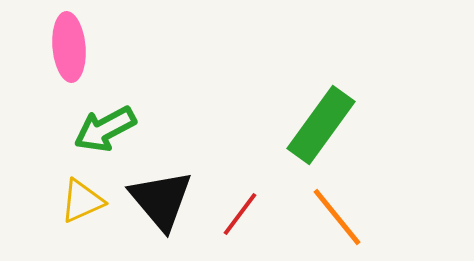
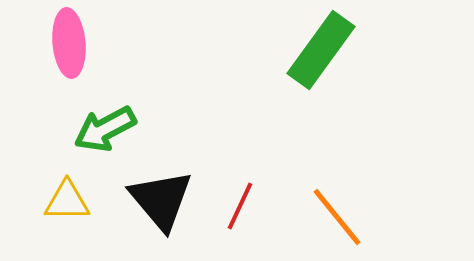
pink ellipse: moved 4 px up
green rectangle: moved 75 px up
yellow triangle: moved 15 px left; rotated 24 degrees clockwise
red line: moved 8 px up; rotated 12 degrees counterclockwise
